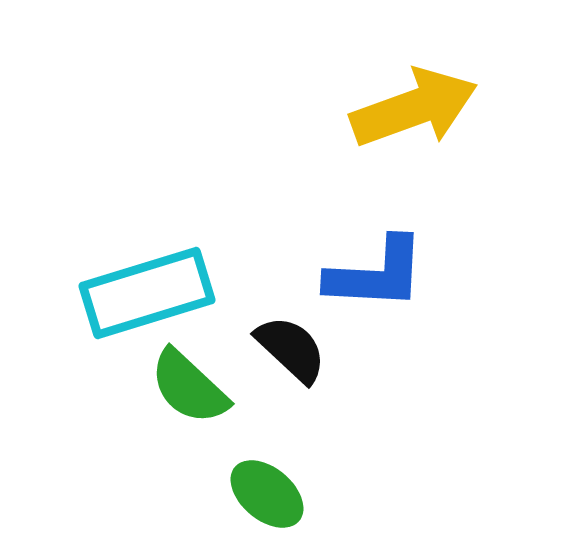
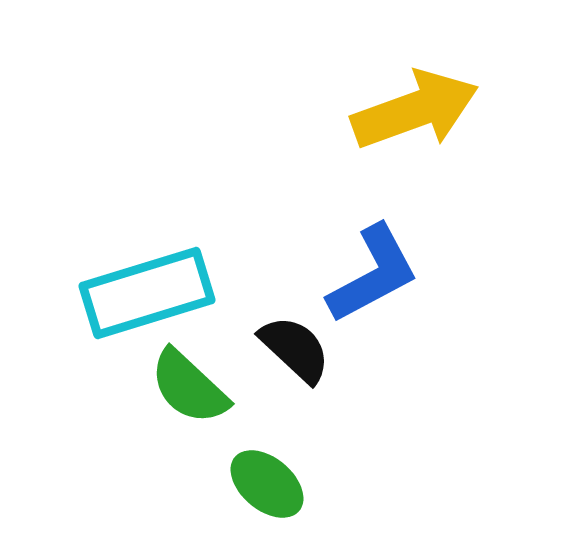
yellow arrow: moved 1 px right, 2 px down
blue L-shape: moved 3 px left; rotated 31 degrees counterclockwise
black semicircle: moved 4 px right
green ellipse: moved 10 px up
